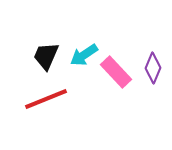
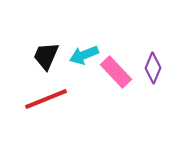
cyan arrow: rotated 12 degrees clockwise
